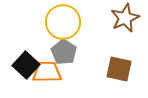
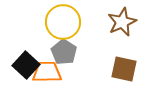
brown star: moved 3 px left, 4 px down
brown square: moved 5 px right
